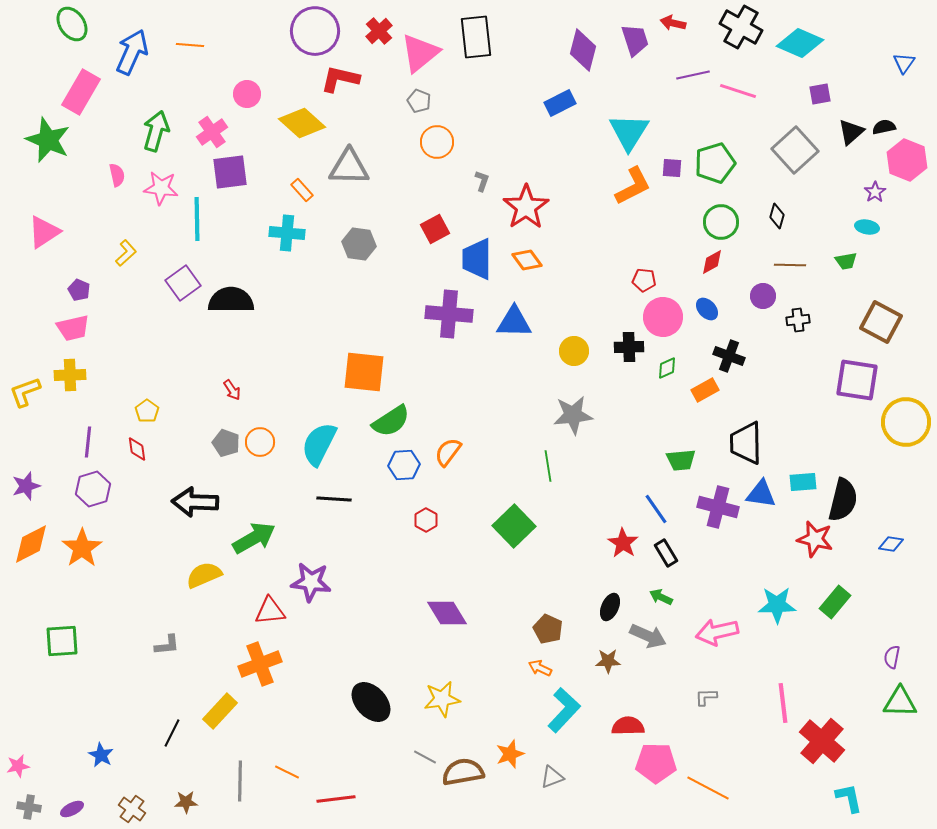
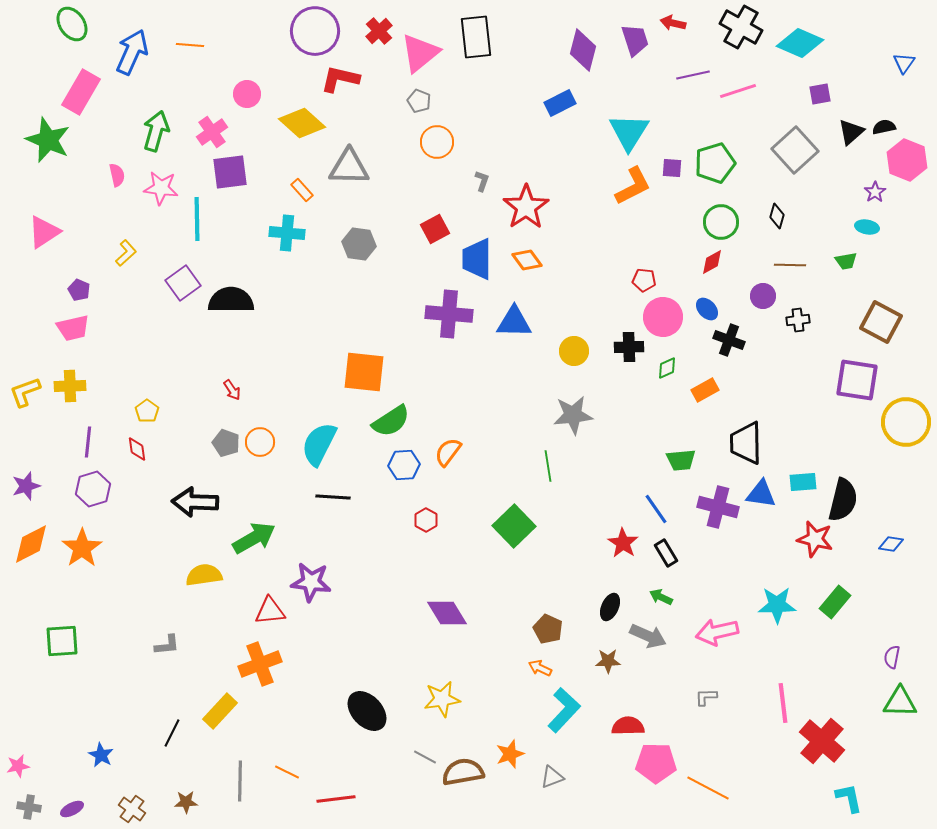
pink line at (738, 91): rotated 36 degrees counterclockwise
black cross at (729, 356): moved 16 px up
yellow cross at (70, 375): moved 11 px down
black line at (334, 499): moved 1 px left, 2 px up
yellow semicircle at (204, 575): rotated 15 degrees clockwise
black ellipse at (371, 702): moved 4 px left, 9 px down
